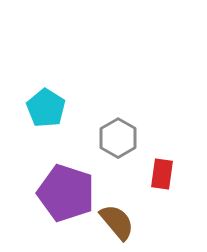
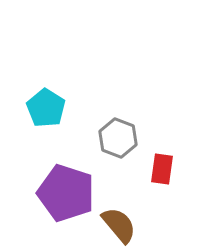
gray hexagon: rotated 9 degrees counterclockwise
red rectangle: moved 5 px up
brown semicircle: moved 2 px right, 3 px down
